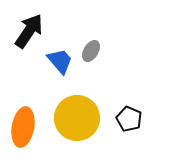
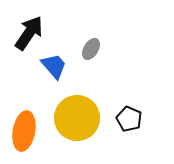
black arrow: moved 2 px down
gray ellipse: moved 2 px up
blue trapezoid: moved 6 px left, 5 px down
orange ellipse: moved 1 px right, 4 px down
